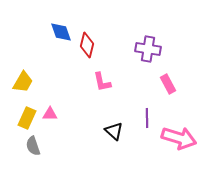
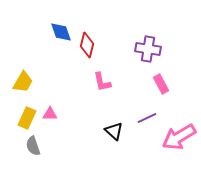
pink rectangle: moved 7 px left
purple line: rotated 66 degrees clockwise
pink arrow: moved 1 px up; rotated 132 degrees clockwise
